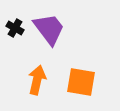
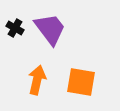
purple trapezoid: moved 1 px right
